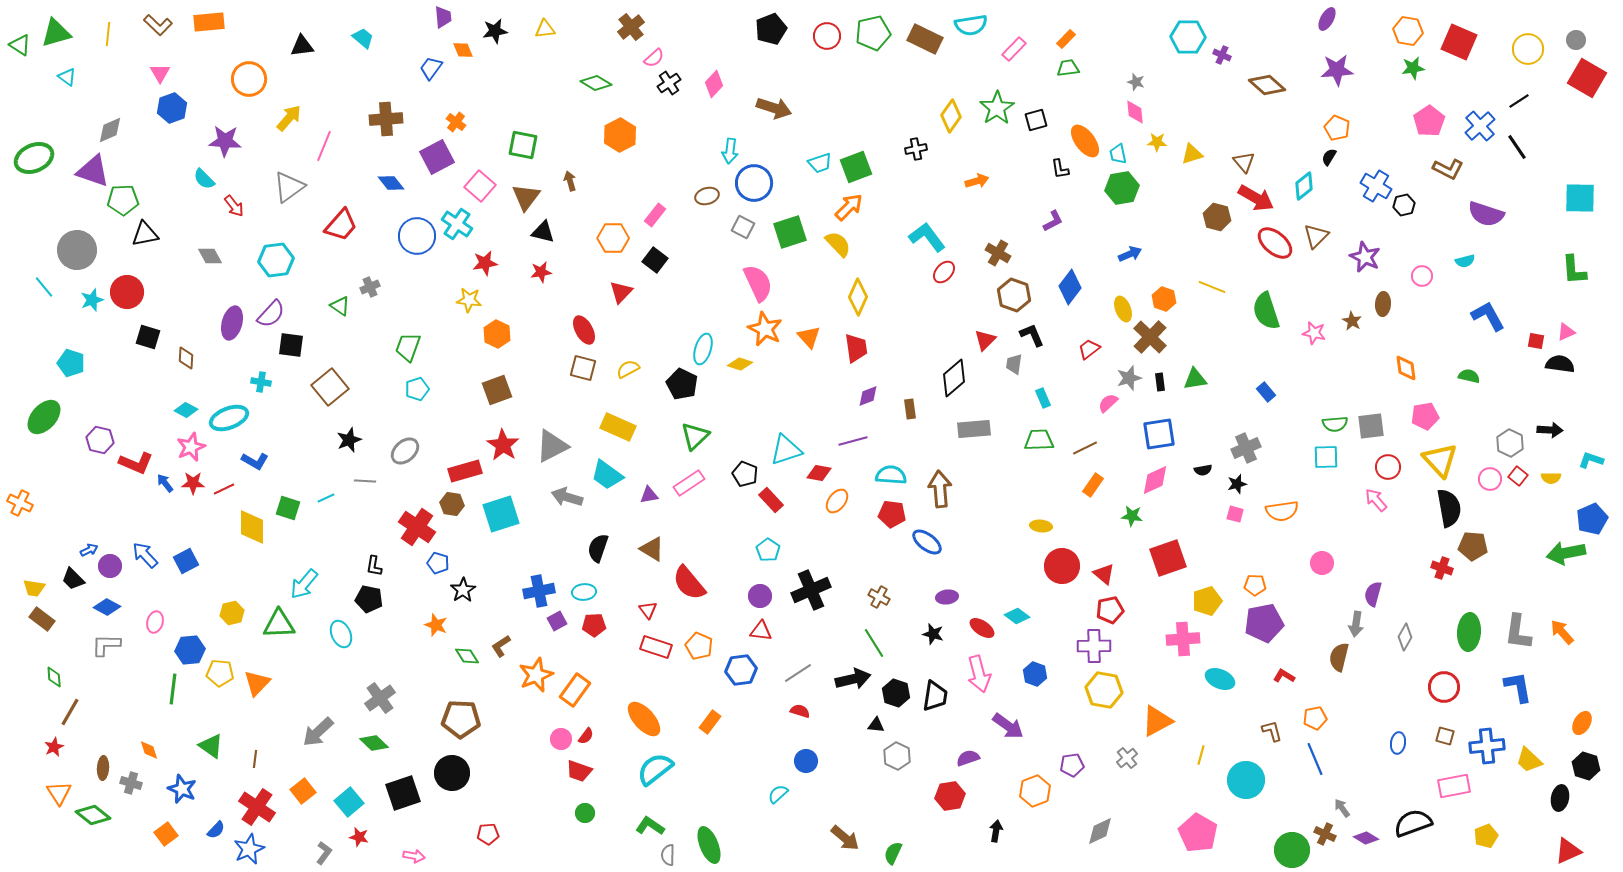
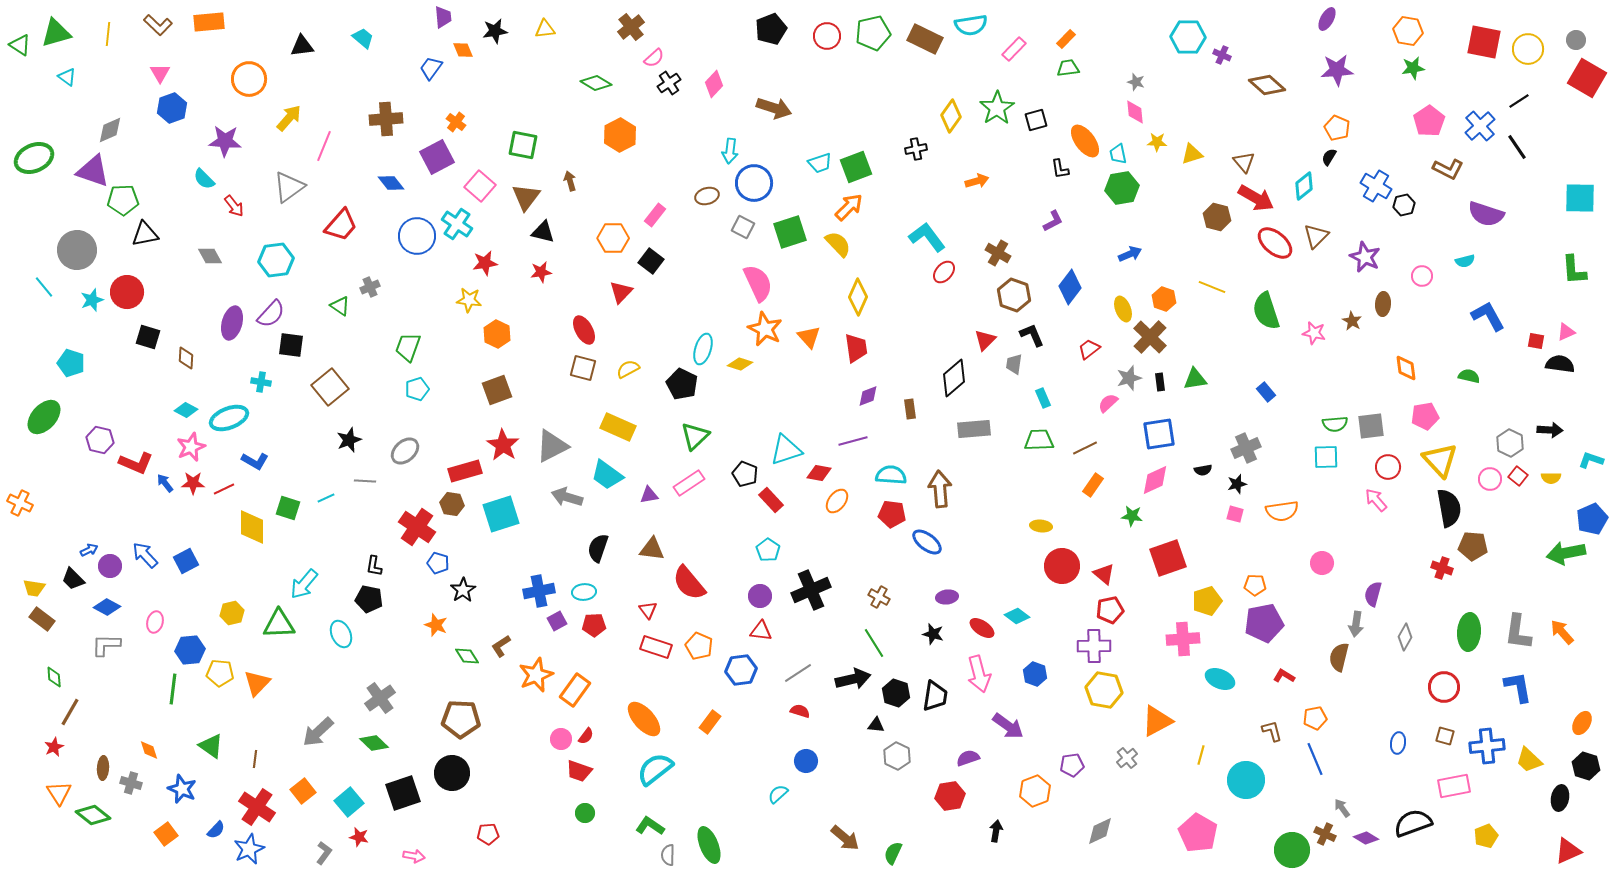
red square at (1459, 42): moved 25 px right; rotated 12 degrees counterclockwise
black square at (655, 260): moved 4 px left, 1 px down
brown triangle at (652, 549): rotated 24 degrees counterclockwise
